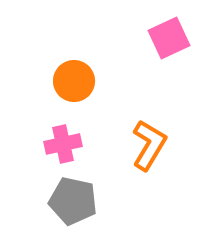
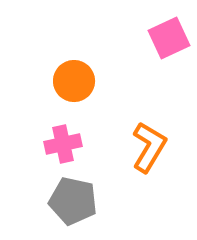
orange L-shape: moved 2 px down
